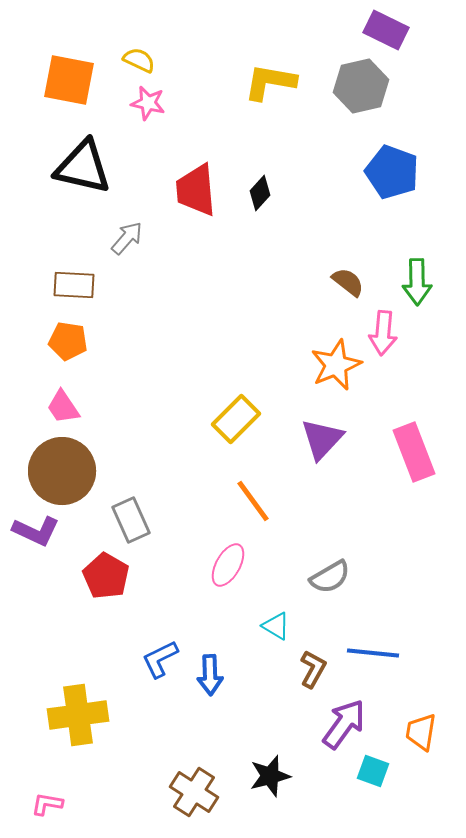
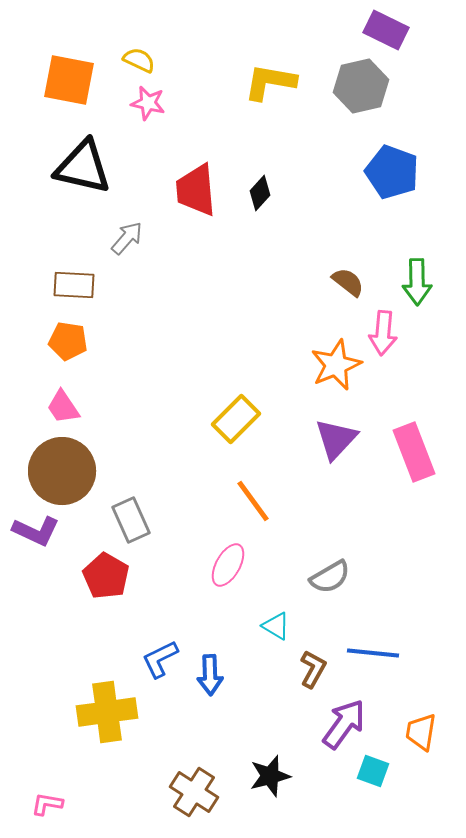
purple triangle: moved 14 px right
yellow cross: moved 29 px right, 3 px up
